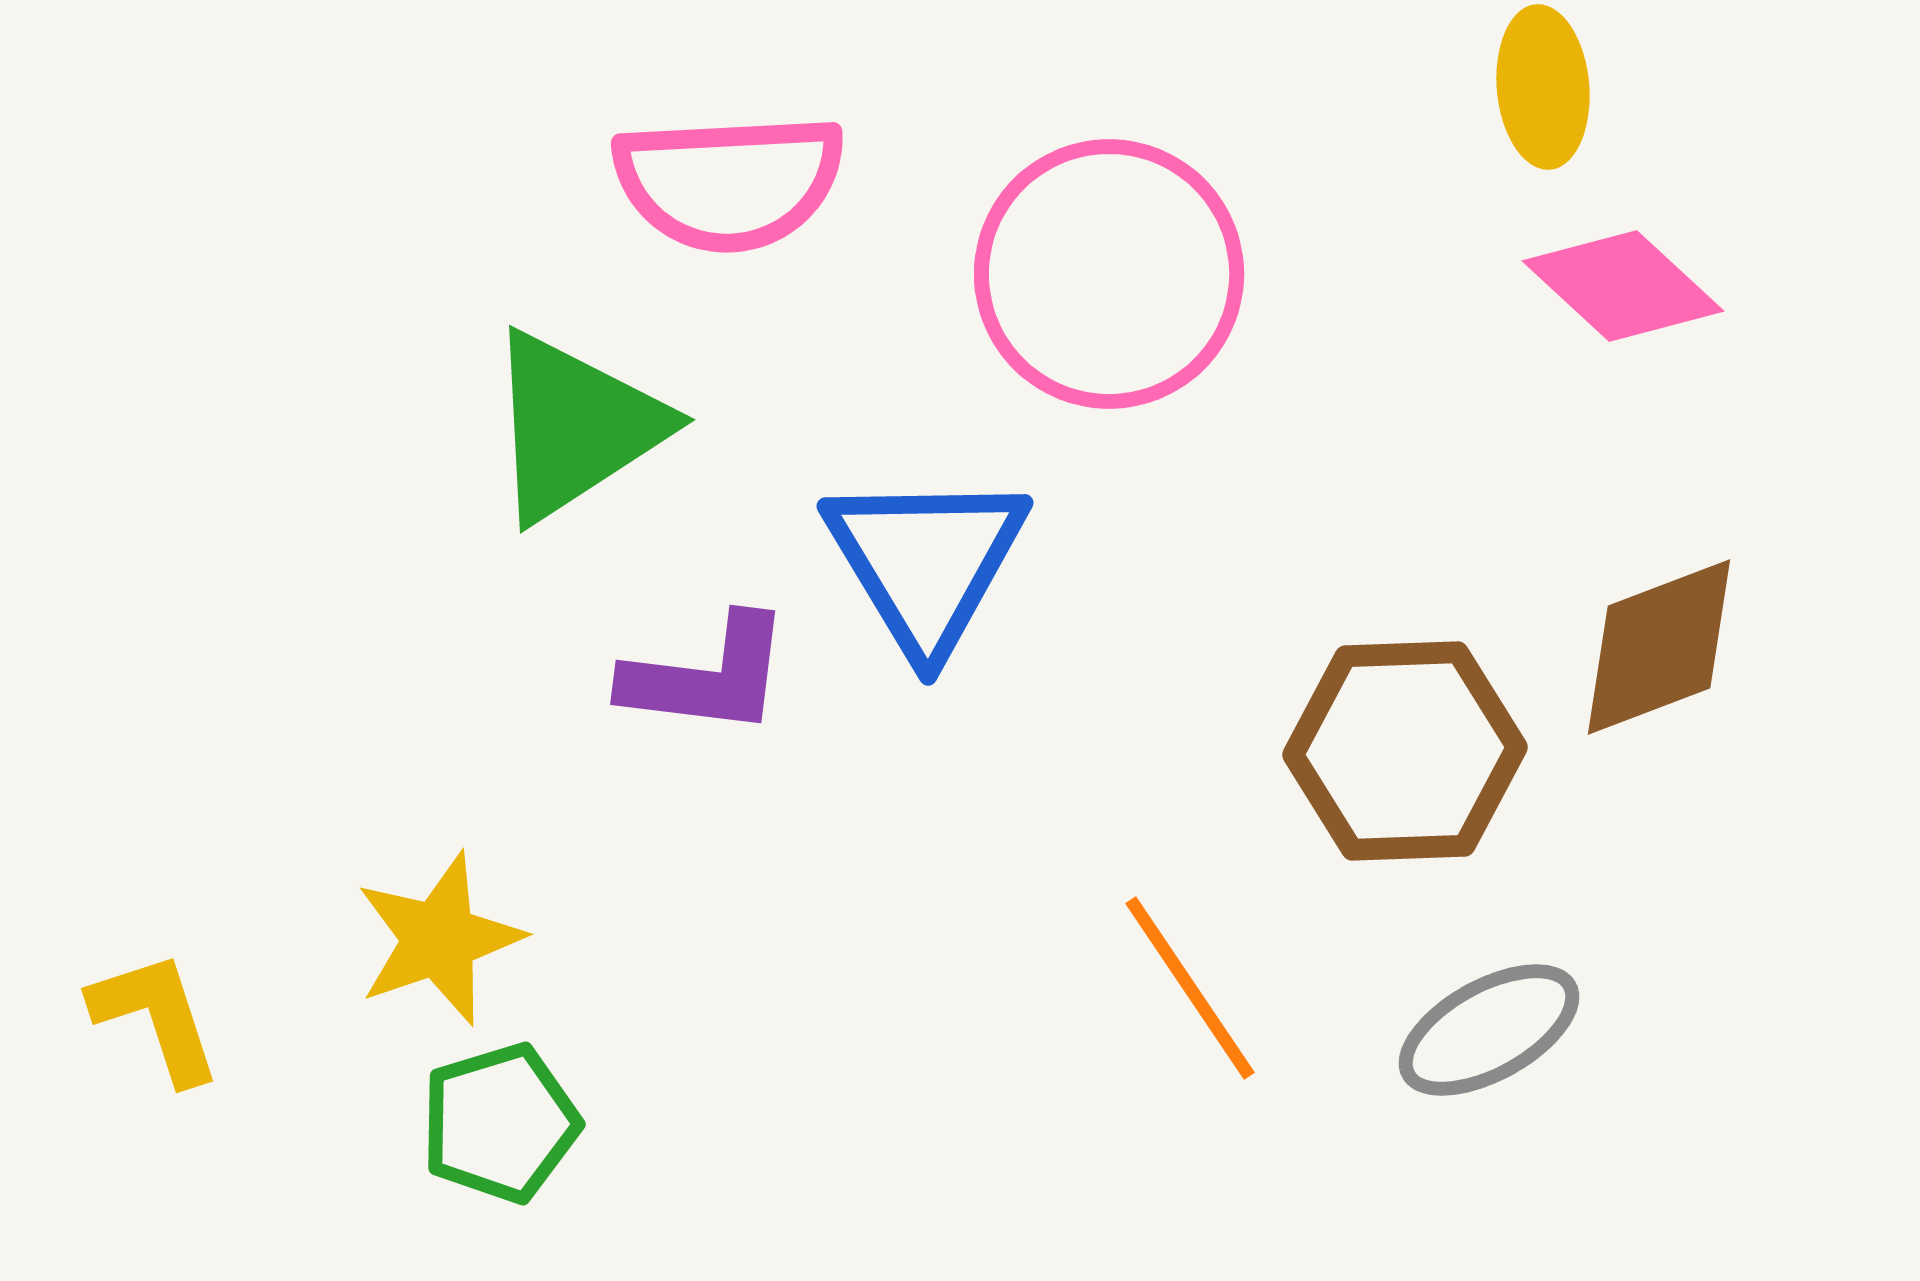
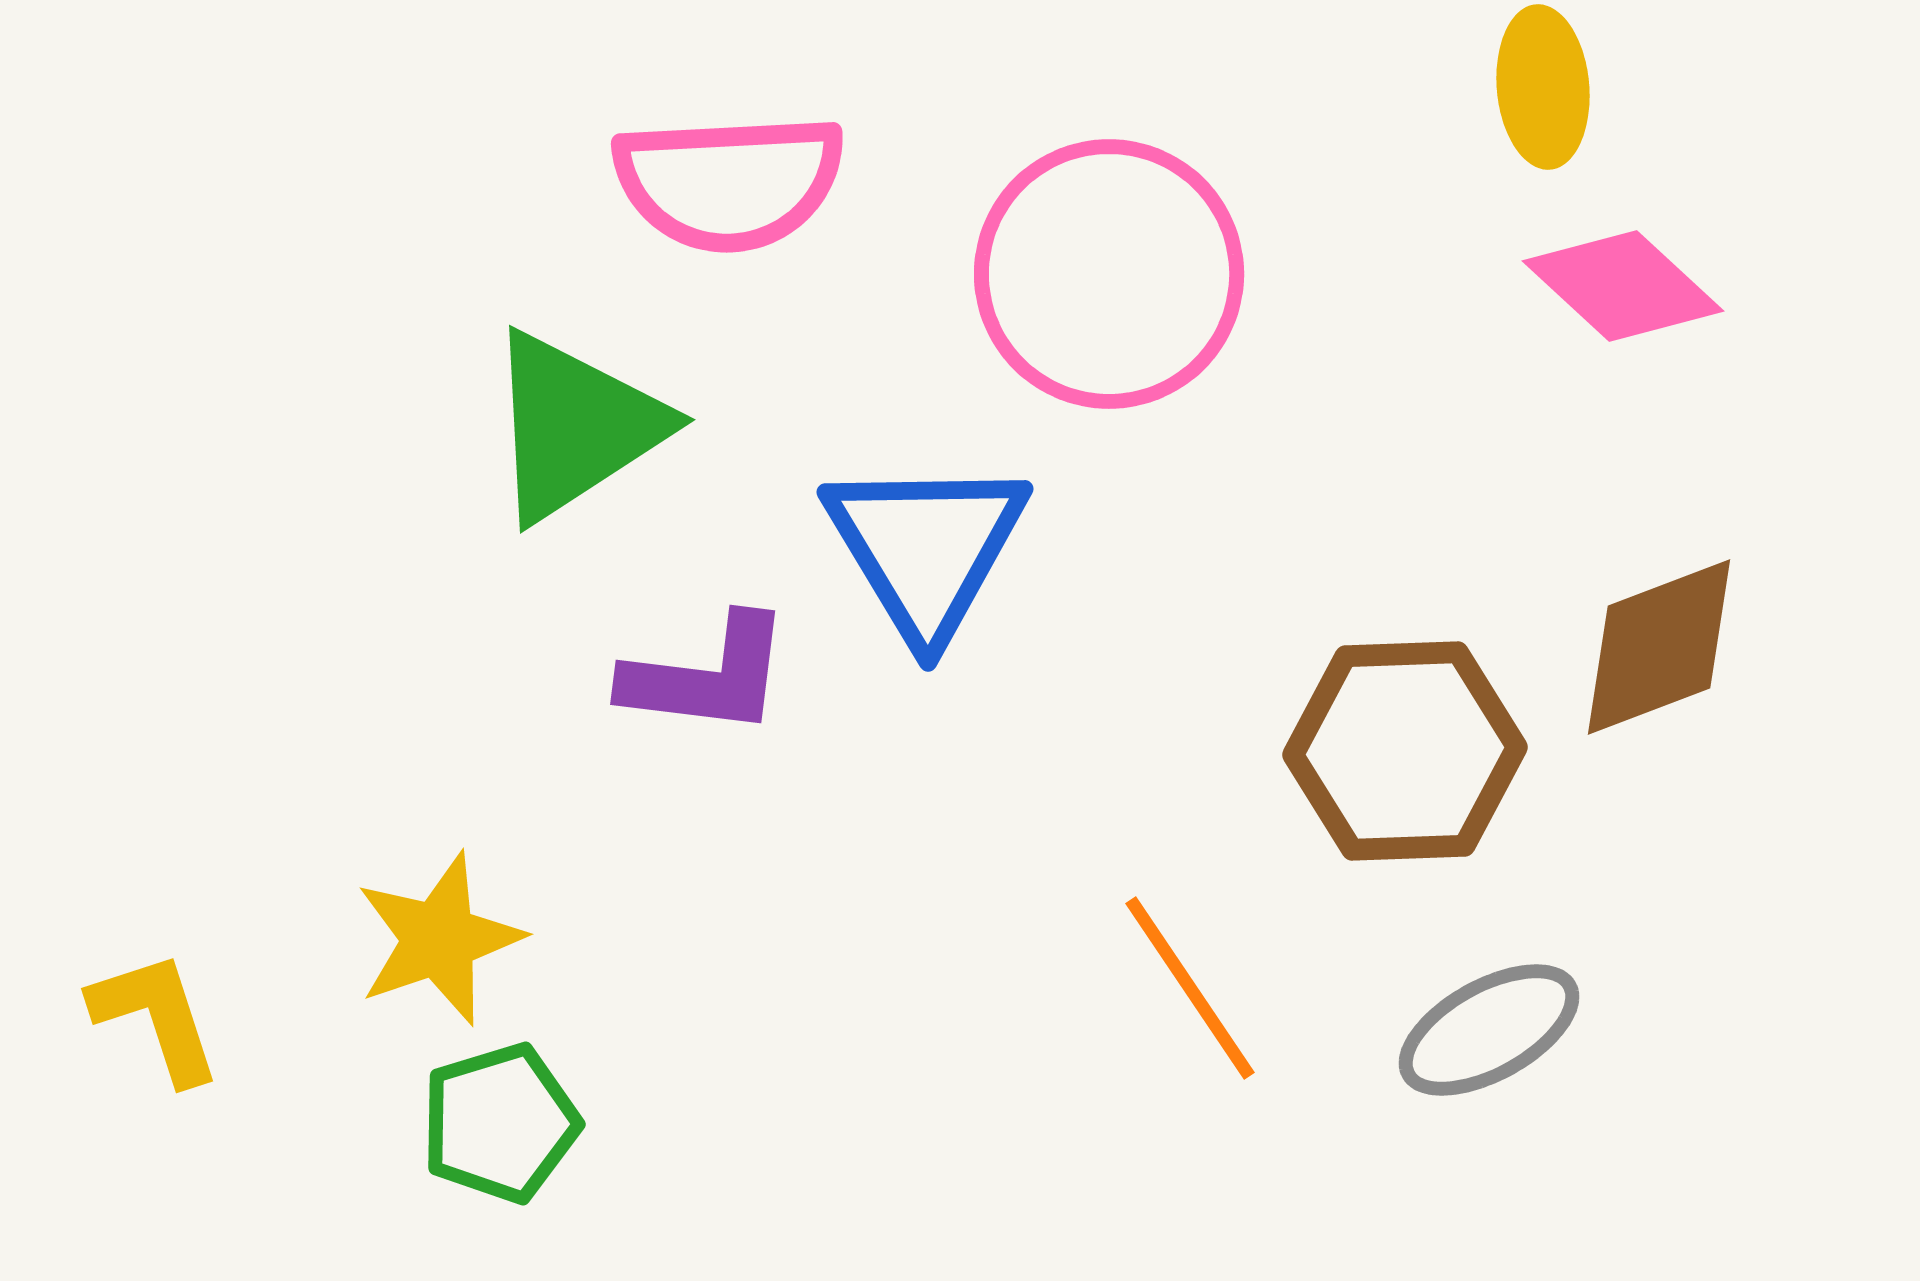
blue triangle: moved 14 px up
